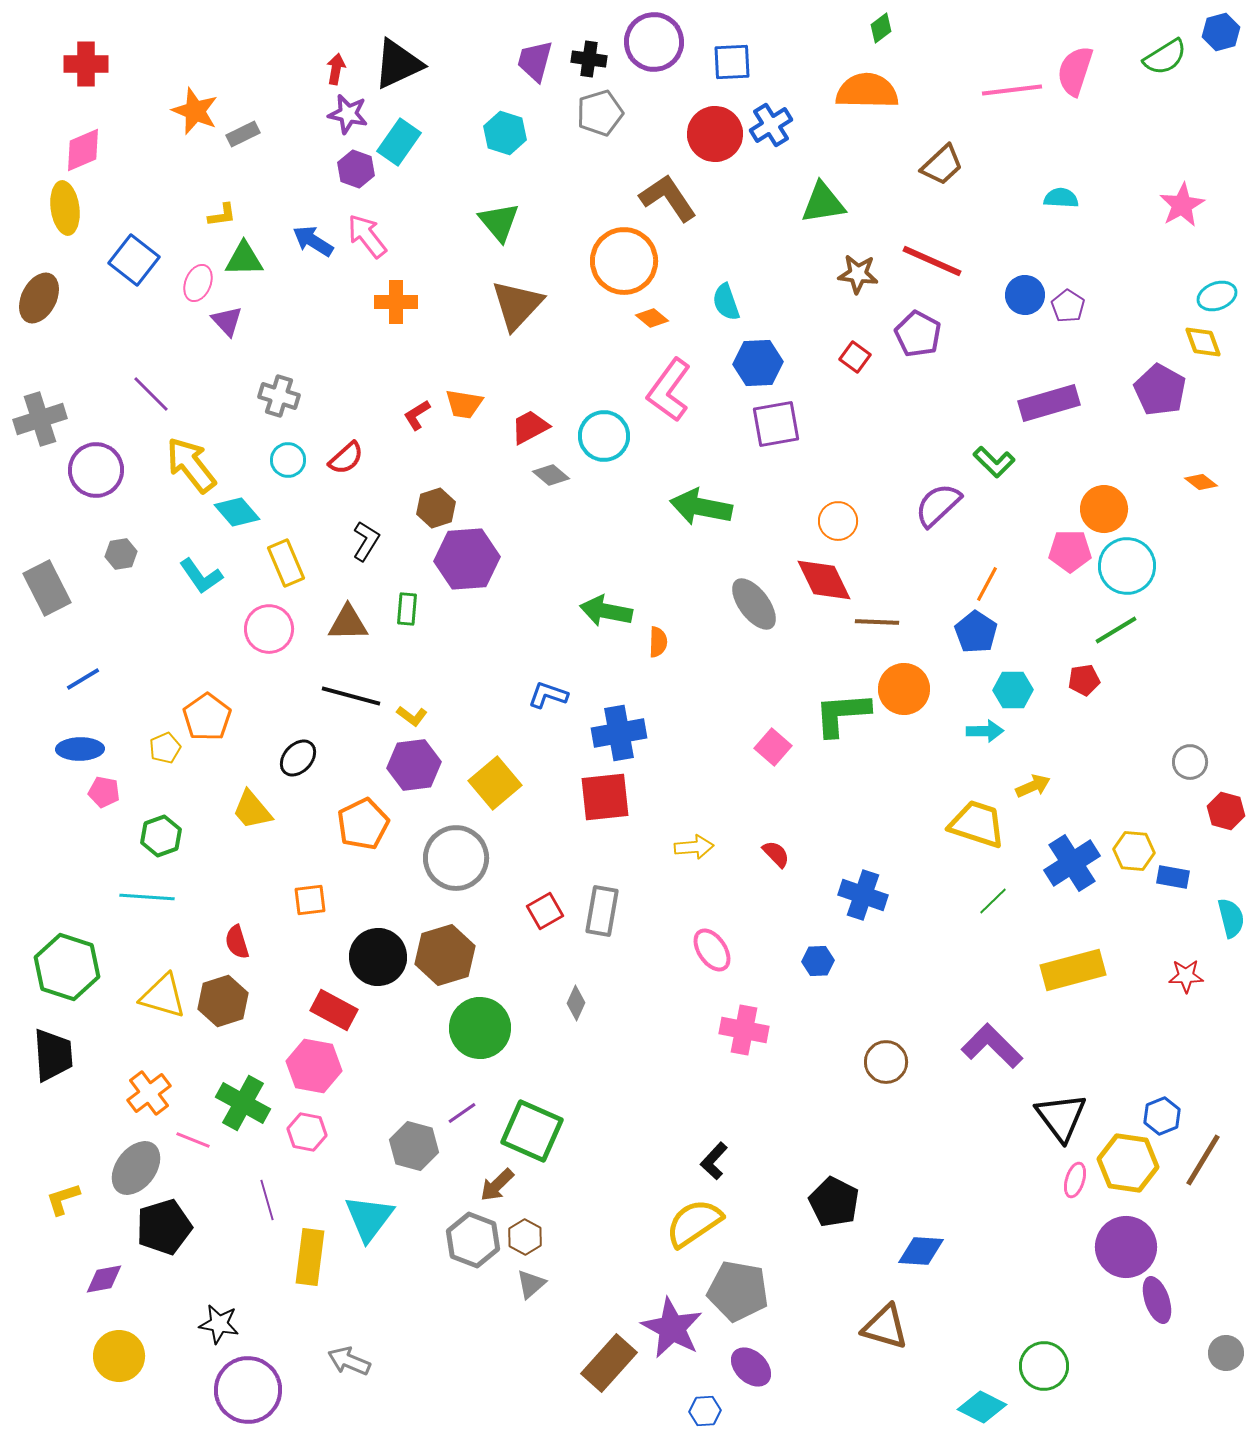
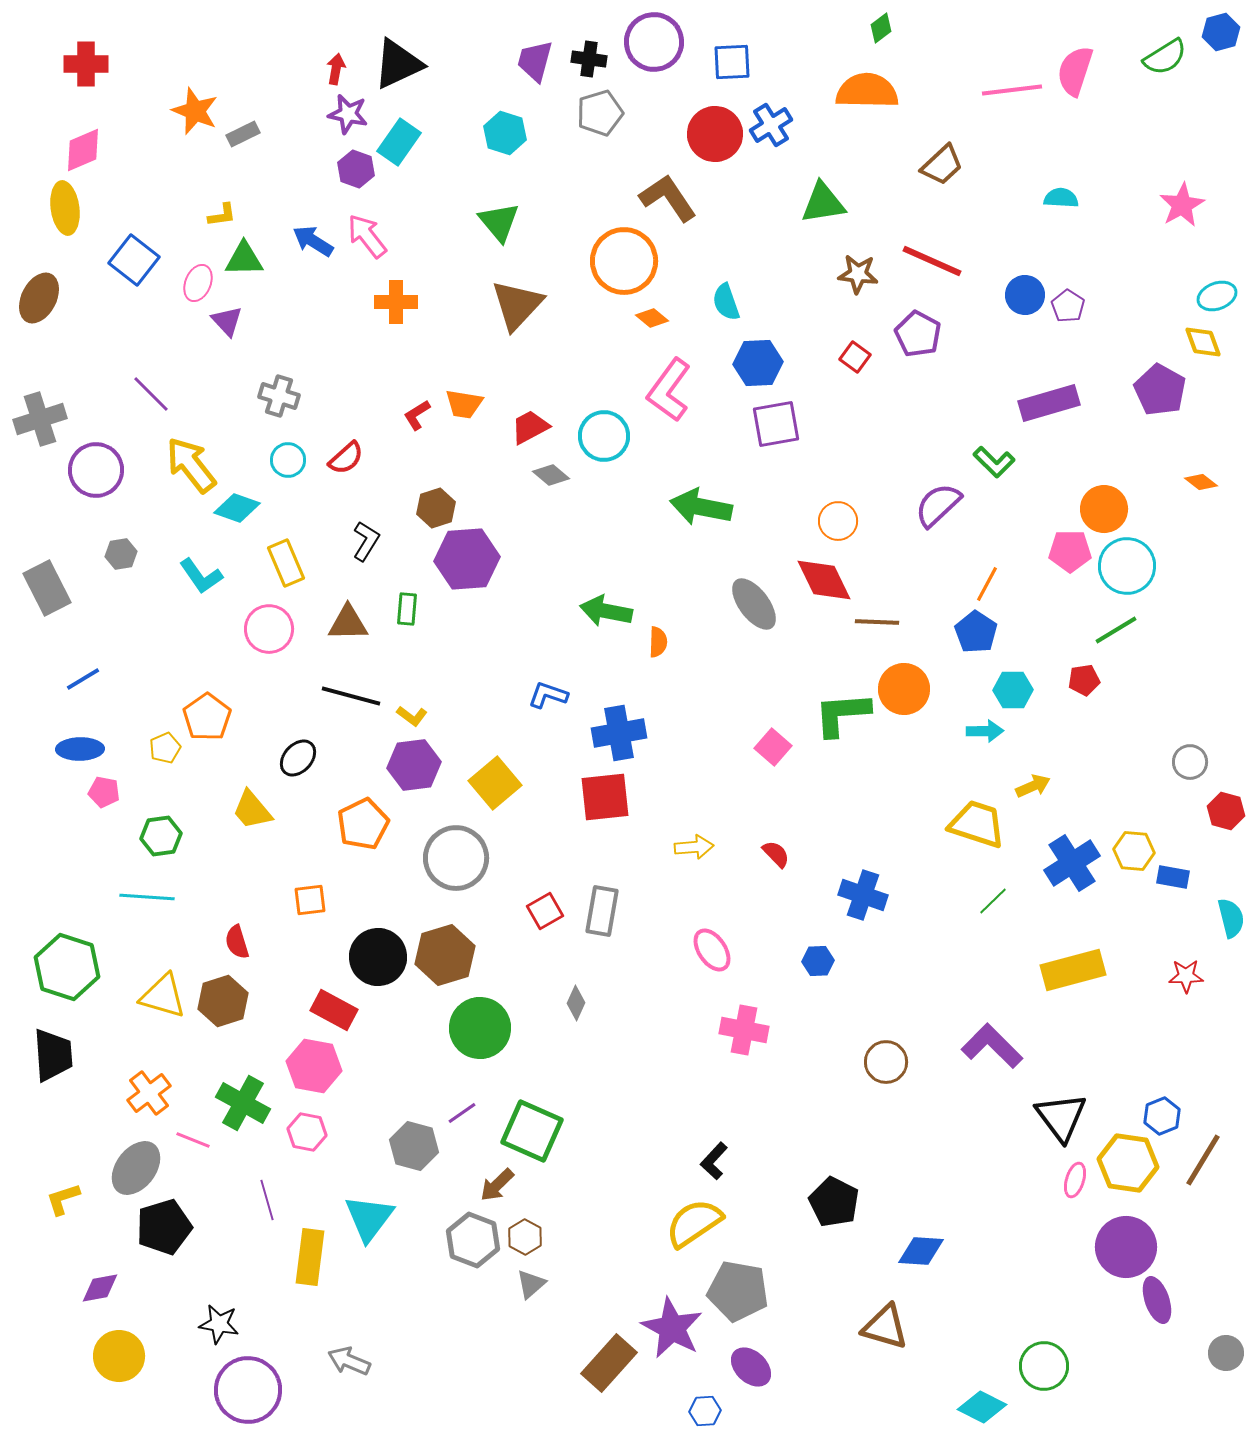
cyan diamond at (237, 512): moved 4 px up; rotated 30 degrees counterclockwise
green hexagon at (161, 836): rotated 12 degrees clockwise
purple diamond at (104, 1279): moved 4 px left, 9 px down
